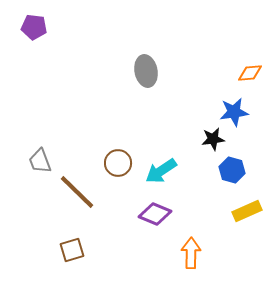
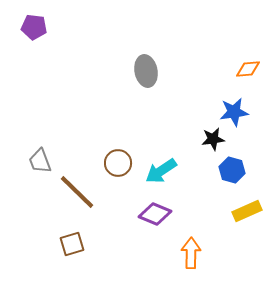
orange diamond: moved 2 px left, 4 px up
brown square: moved 6 px up
